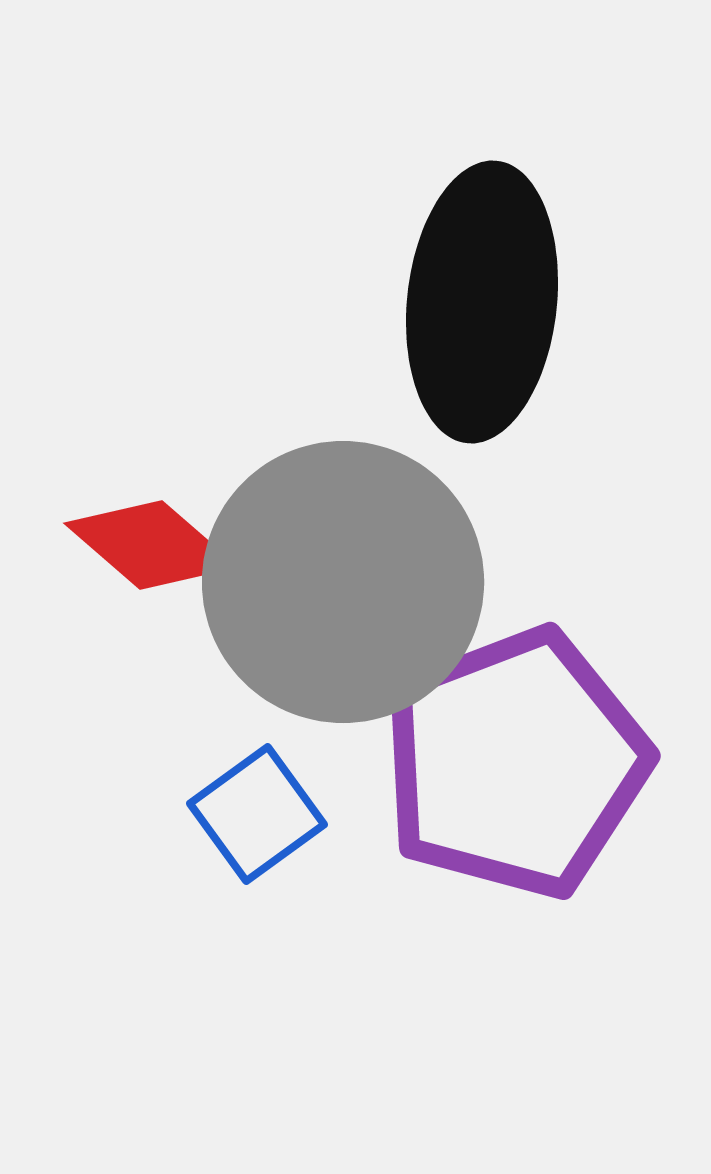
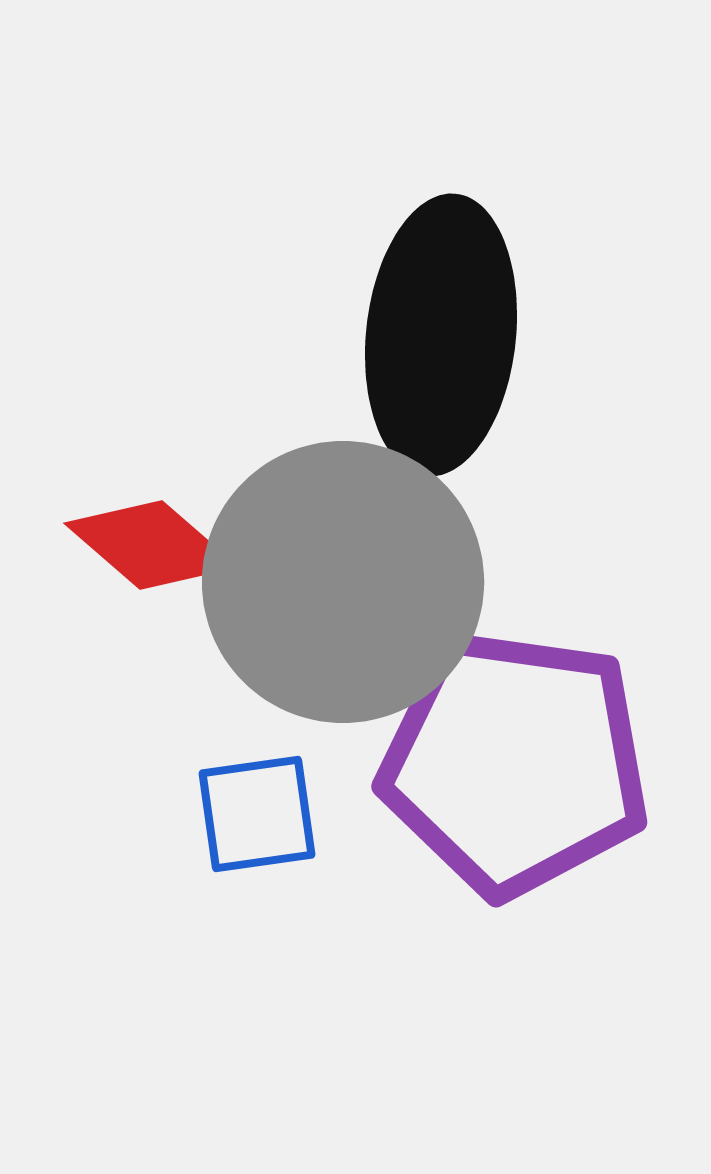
black ellipse: moved 41 px left, 33 px down
purple pentagon: rotated 29 degrees clockwise
blue square: rotated 28 degrees clockwise
